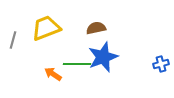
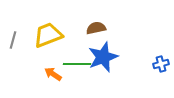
yellow trapezoid: moved 2 px right, 7 px down
